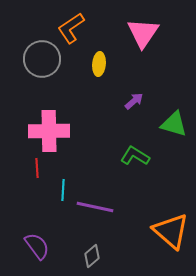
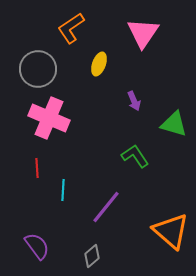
gray circle: moved 4 px left, 10 px down
yellow ellipse: rotated 15 degrees clockwise
purple arrow: rotated 108 degrees clockwise
pink cross: moved 13 px up; rotated 24 degrees clockwise
green L-shape: rotated 24 degrees clockwise
purple line: moved 11 px right; rotated 63 degrees counterclockwise
